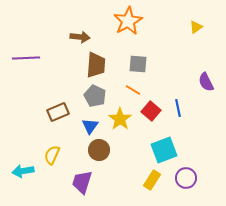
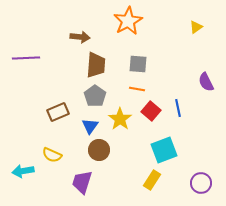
orange line: moved 4 px right, 1 px up; rotated 21 degrees counterclockwise
gray pentagon: rotated 10 degrees clockwise
yellow semicircle: rotated 90 degrees counterclockwise
purple circle: moved 15 px right, 5 px down
